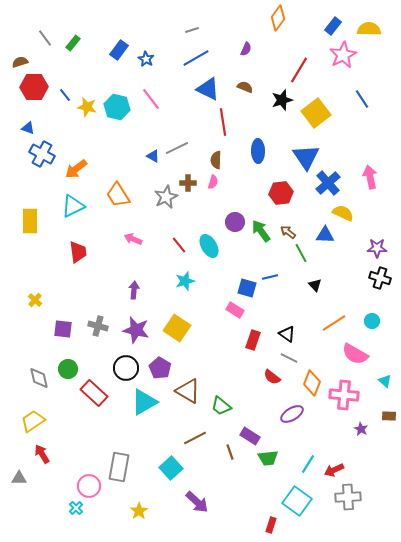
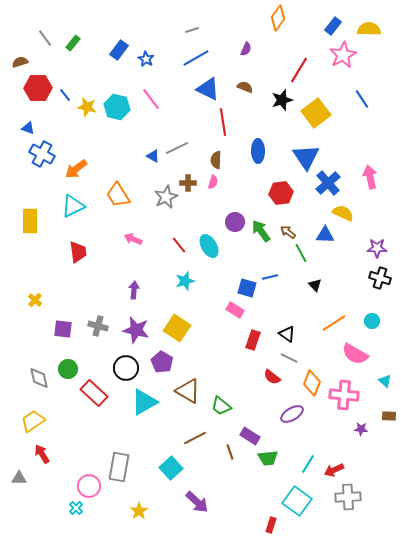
red hexagon at (34, 87): moved 4 px right, 1 px down
purple pentagon at (160, 368): moved 2 px right, 6 px up
purple star at (361, 429): rotated 24 degrees counterclockwise
